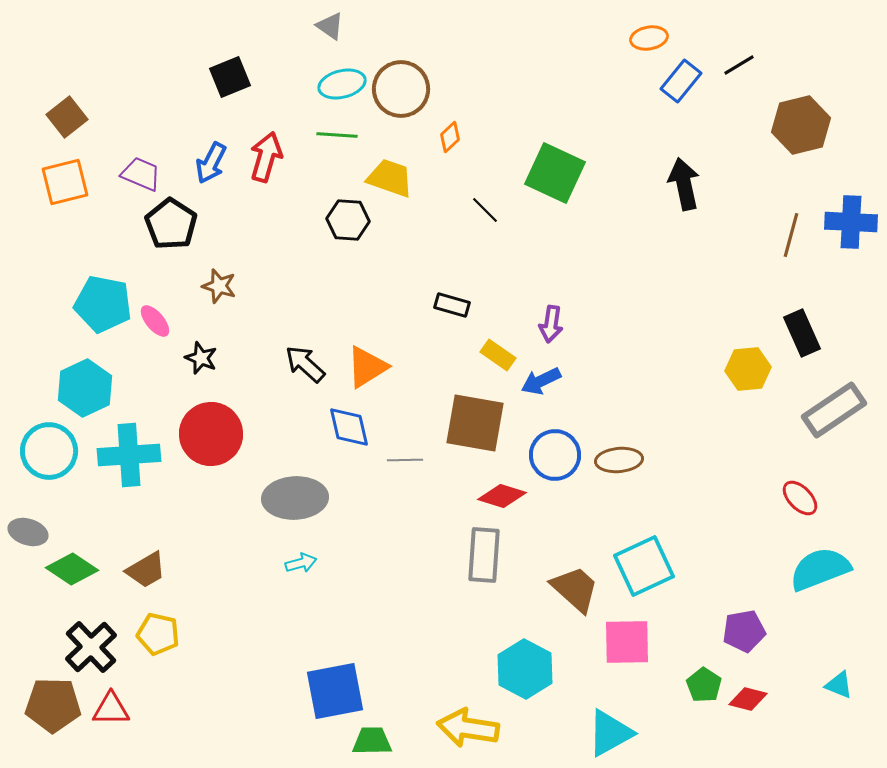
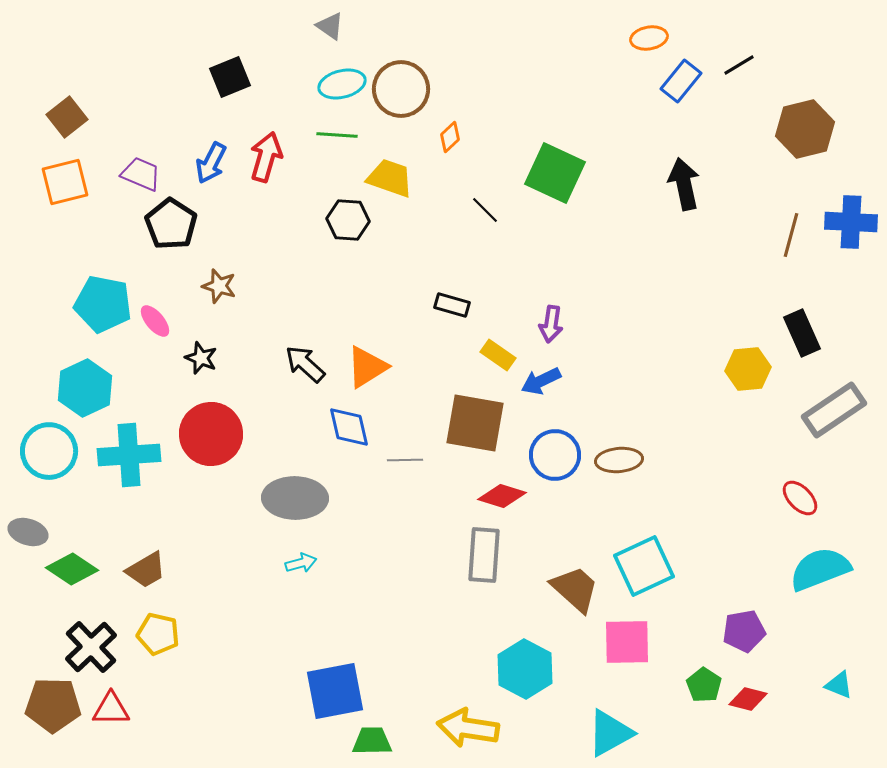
brown hexagon at (801, 125): moved 4 px right, 4 px down
gray ellipse at (295, 498): rotated 4 degrees clockwise
